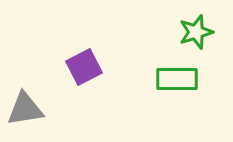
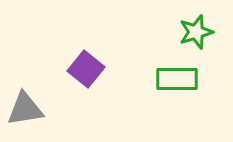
purple square: moved 2 px right, 2 px down; rotated 24 degrees counterclockwise
